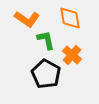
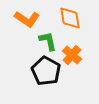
green L-shape: moved 2 px right, 1 px down
black pentagon: moved 3 px up
